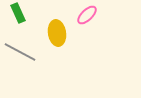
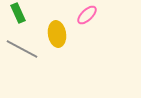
yellow ellipse: moved 1 px down
gray line: moved 2 px right, 3 px up
